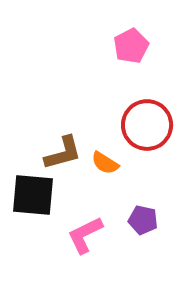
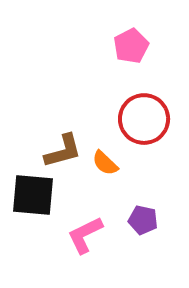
red circle: moved 3 px left, 6 px up
brown L-shape: moved 2 px up
orange semicircle: rotated 12 degrees clockwise
